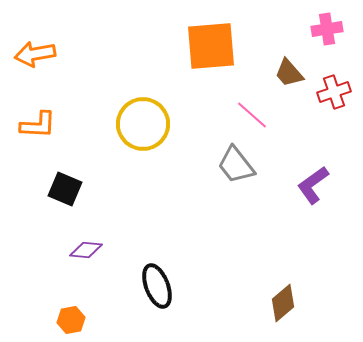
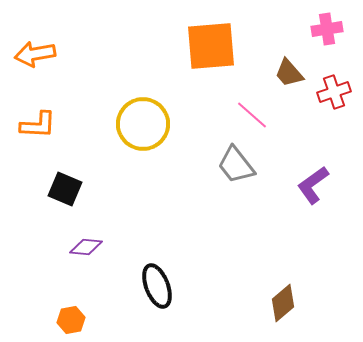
purple diamond: moved 3 px up
